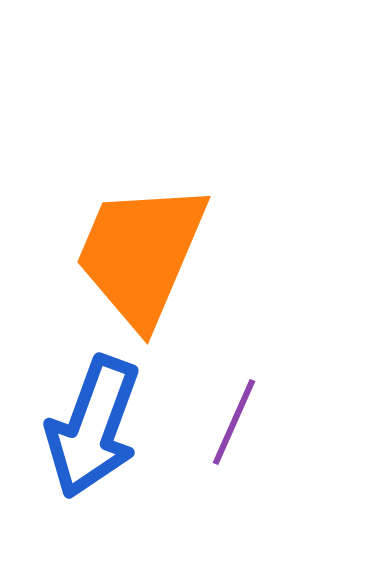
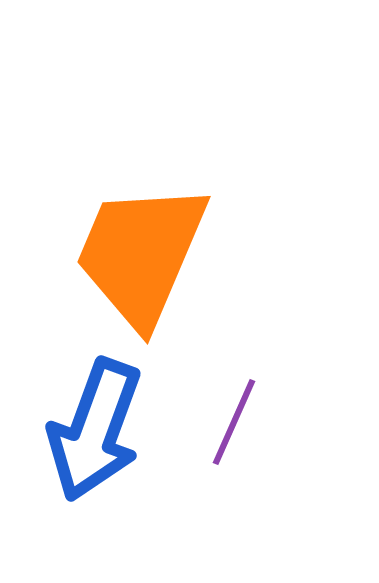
blue arrow: moved 2 px right, 3 px down
